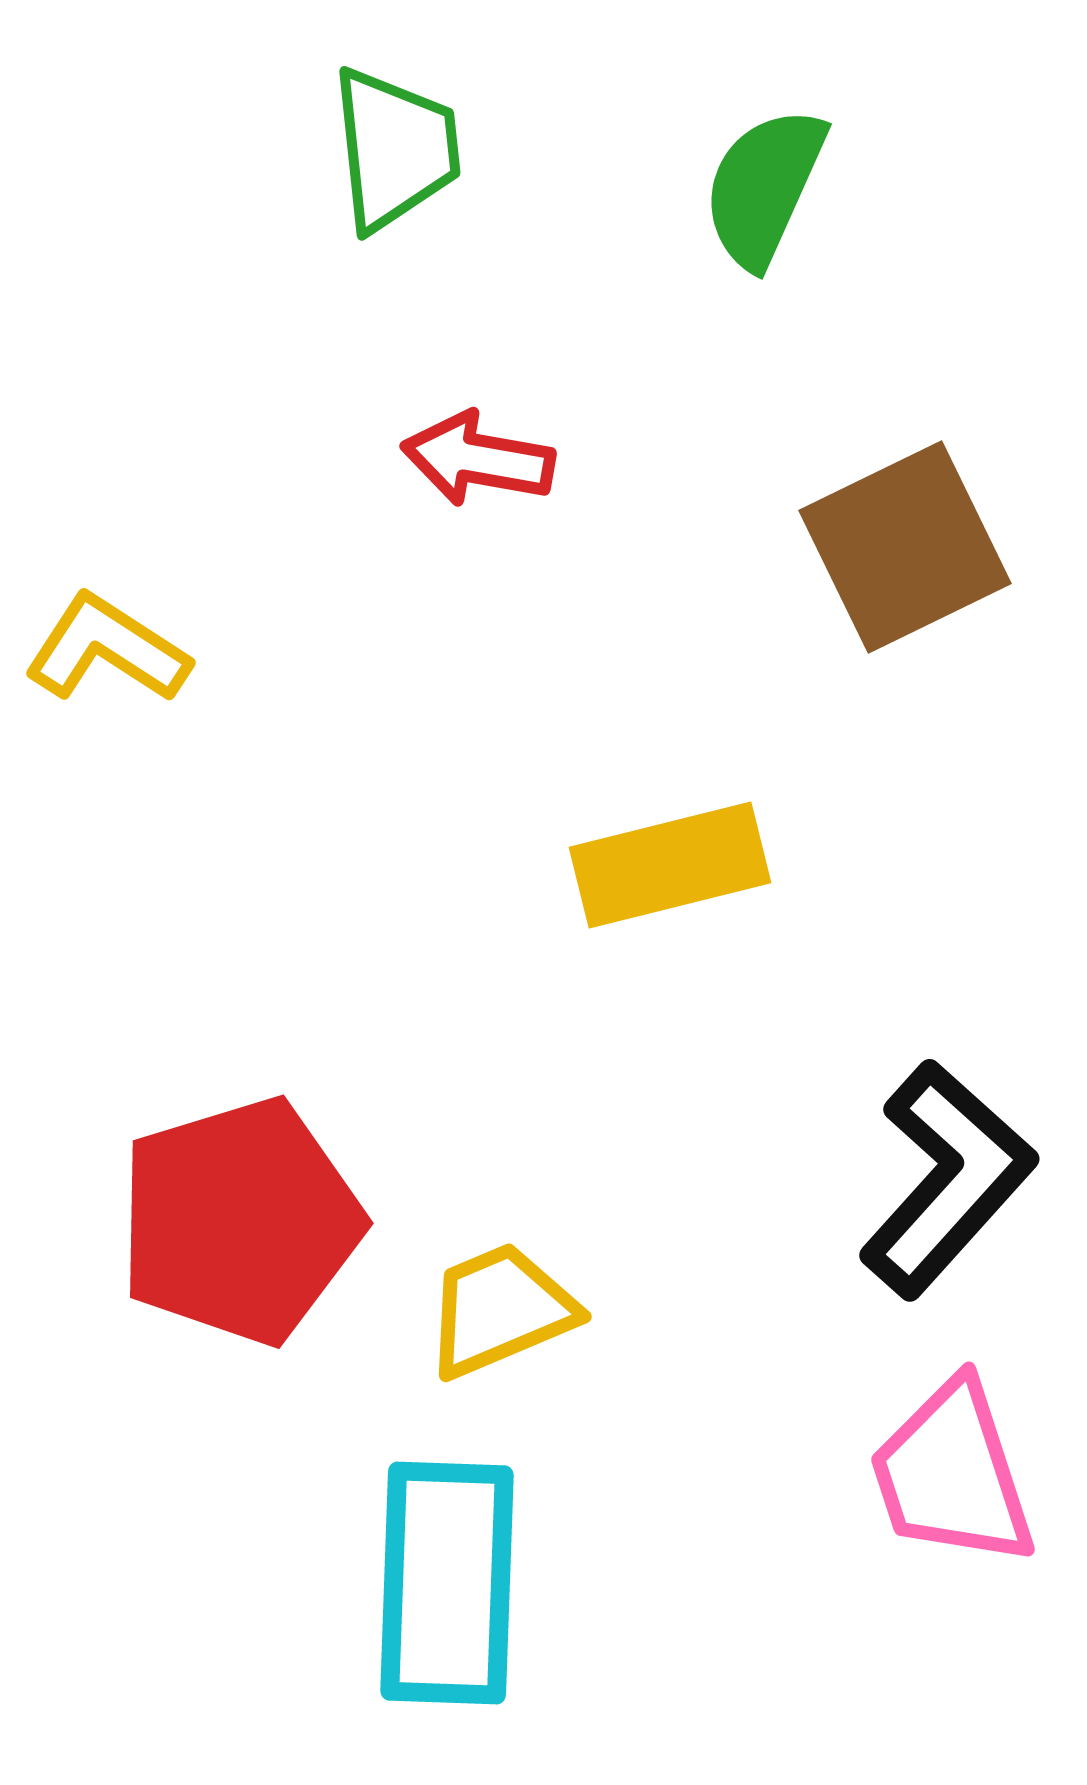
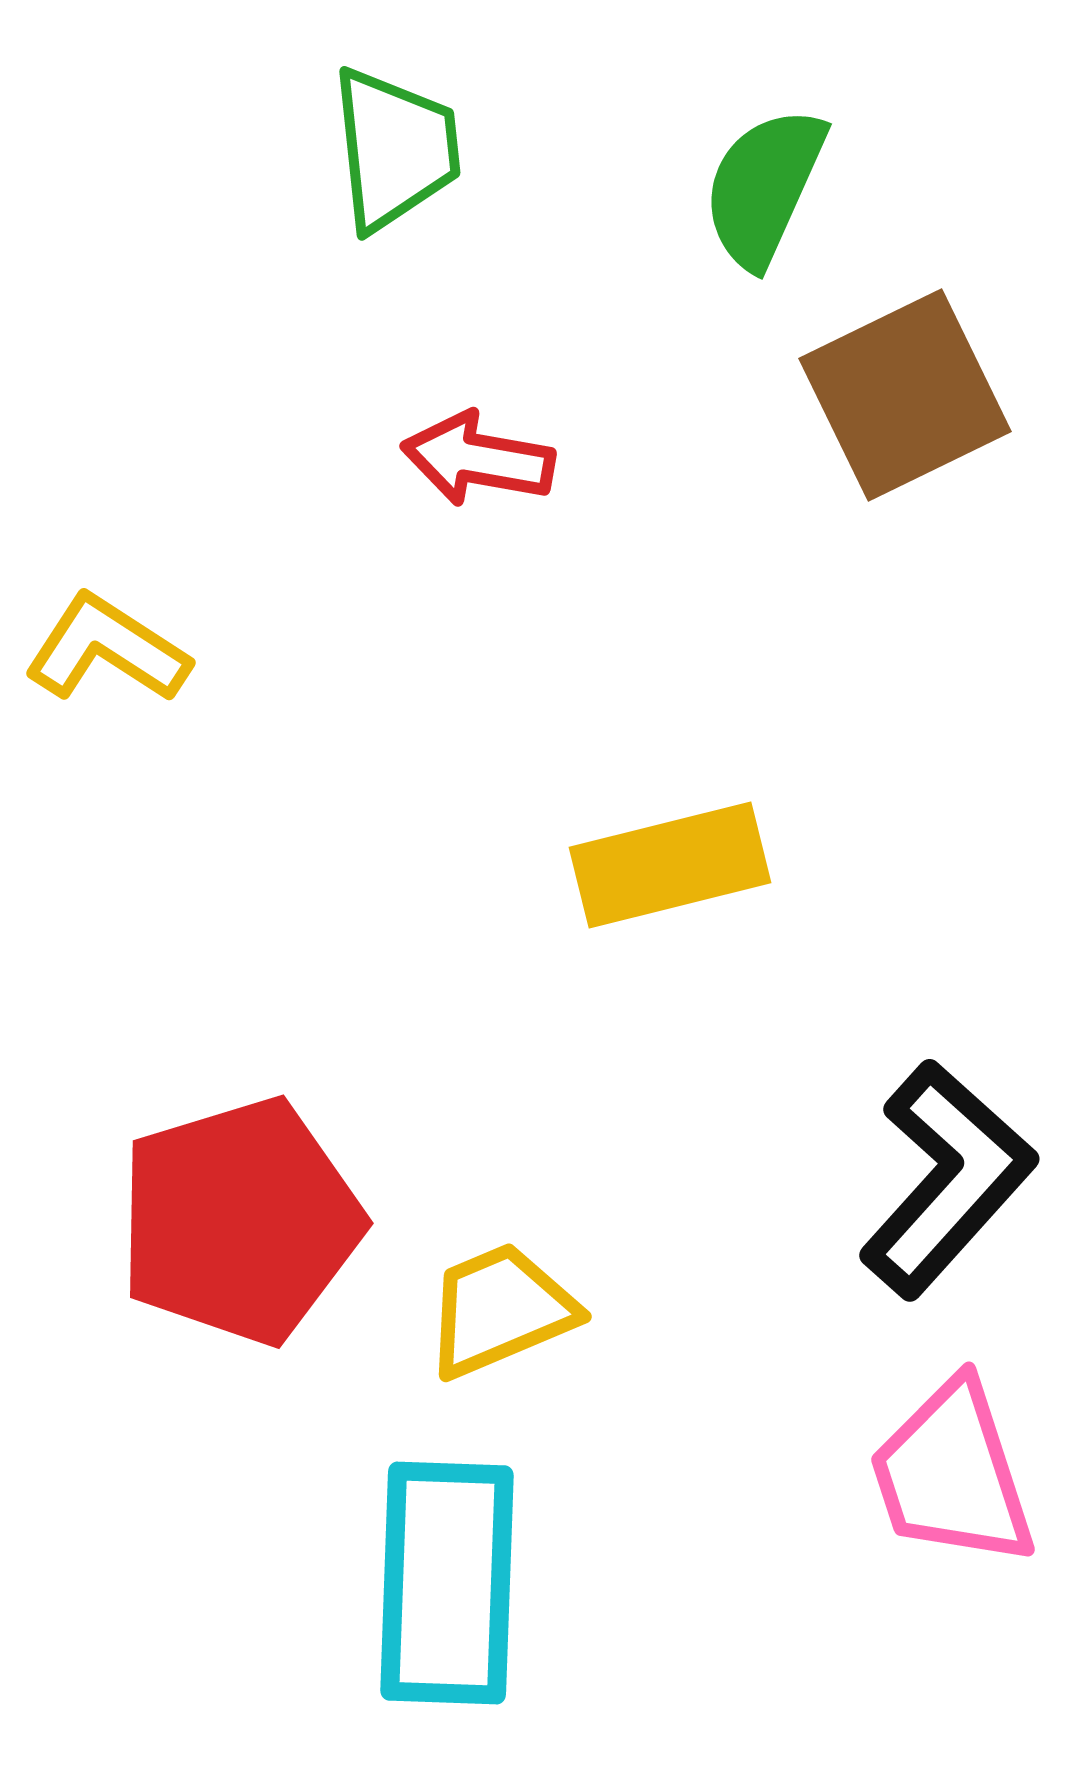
brown square: moved 152 px up
